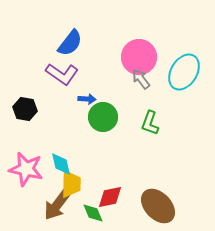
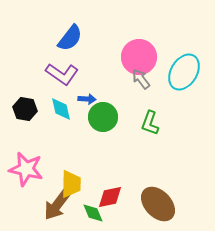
blue semicircle: moved 5 px up
cyan diamond: moved 55 px up
brown ellipse: moved 2 px up
